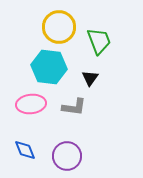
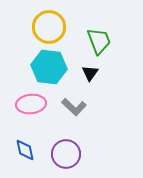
yellow circle: moved 10 px left
black triangle: moved 5 px up
gray L-shape: rotated 35 degrees clockwise
blue diamond: rotated 10 degrees clockwise
purple circle: moved 1 px left, 2 px up
